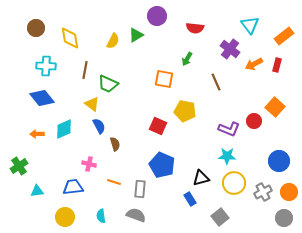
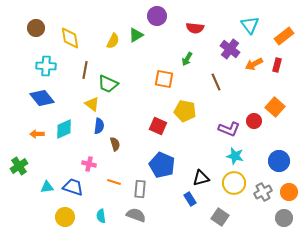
blue semicircle at (99, 126): rotated 35 degrees clockwise
cyan star at (227, 156): moved 8 px right; rotated 12 degrees clockwise
blue trapezoid at (73, 187): rotated 25 degrees clockwise
cyan triangle at (37, 191): moved 10 px right, 4 px up
gray square at (220, 217): rotated 18 degrees counterclockwise
